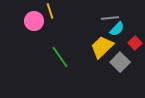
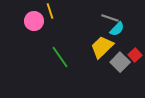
gray line: rotated 24 degrees clockwise
red square: moved 12 px down
